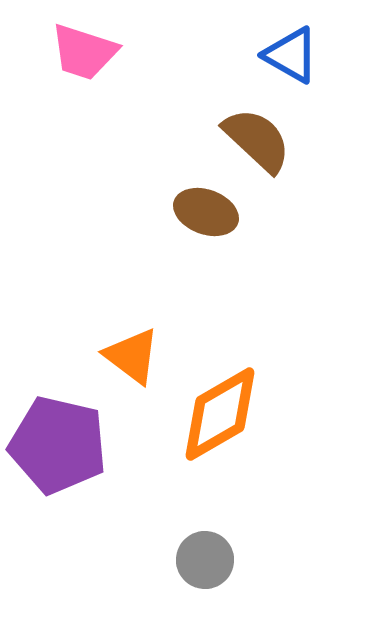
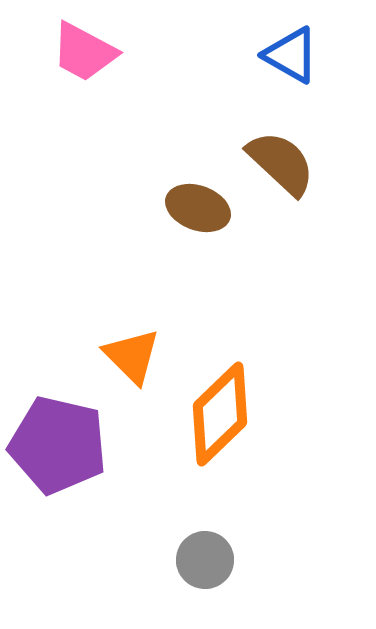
pink trapezoid: rotated 10 degrees clockwise
brown semicircle: moved 24 px right, 23 px down
brown ellipse: moved 8 px left, 4 px up
orange triangle: rotated 8 degrees clockwise
orange diamond: rotated 14 degrees counterclockwise
